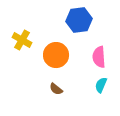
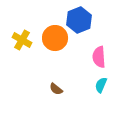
blue hexagon: rotated 15 degrees counterclockwise
orange circle: moved 1 px left, 17 px up
